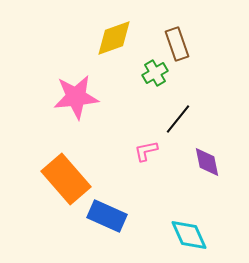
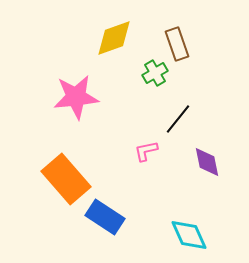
blue rectangle: moved 2 px left, 1 px down; rotated 9 degrees clockwise
